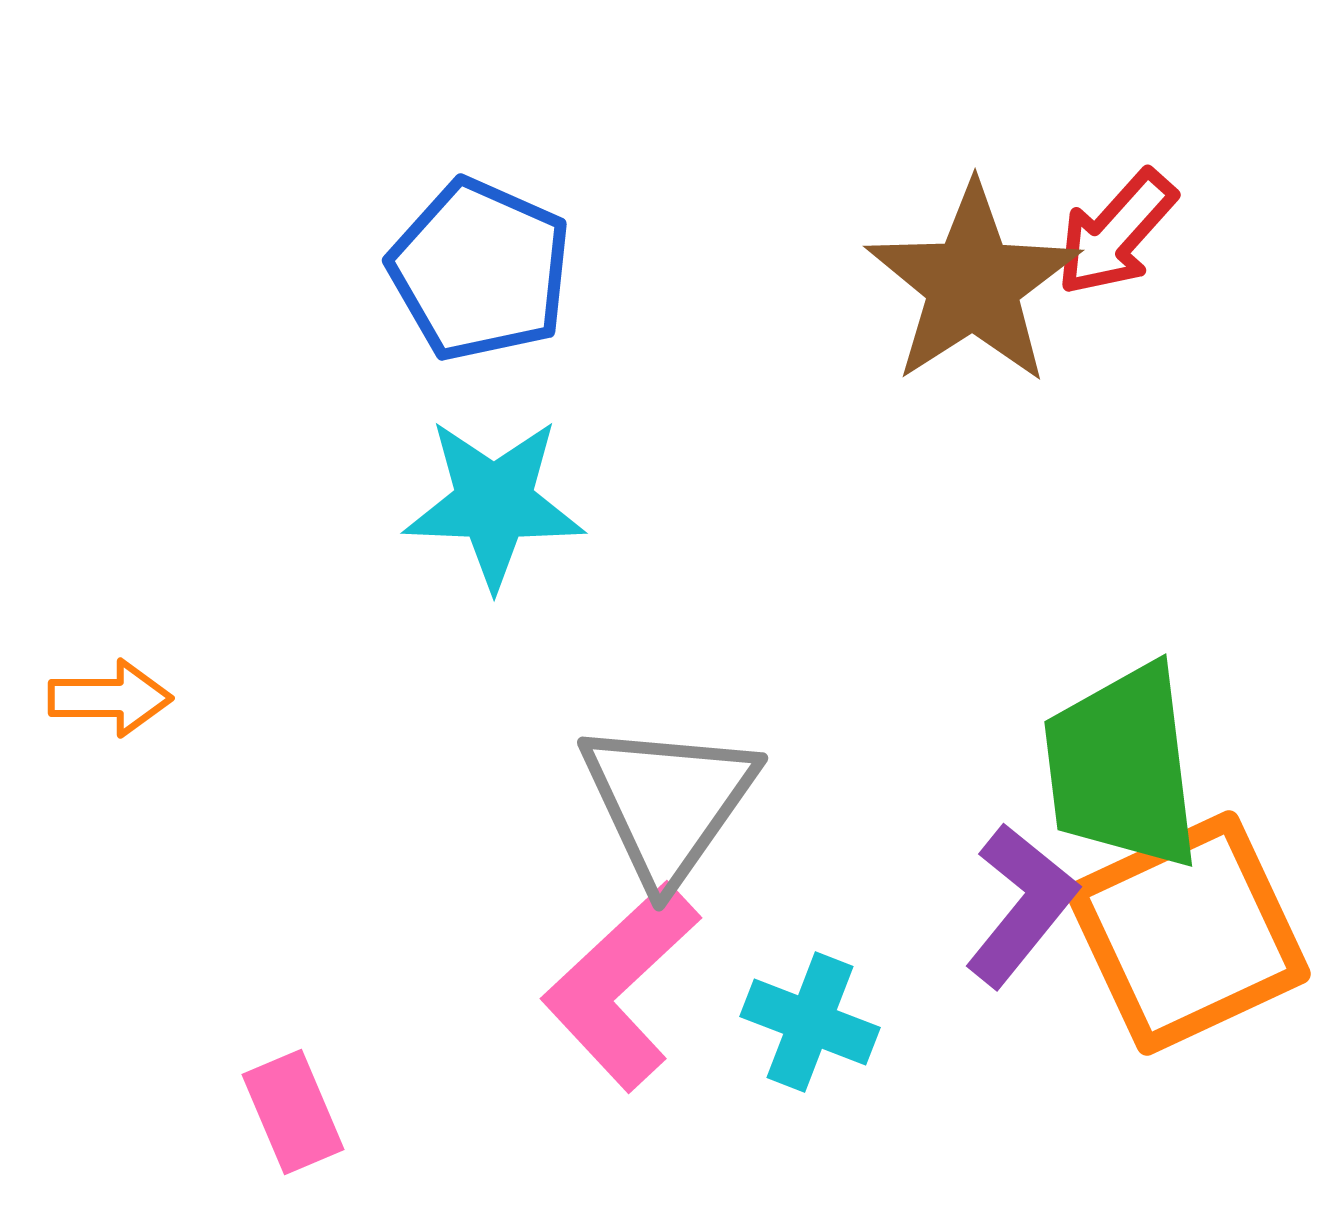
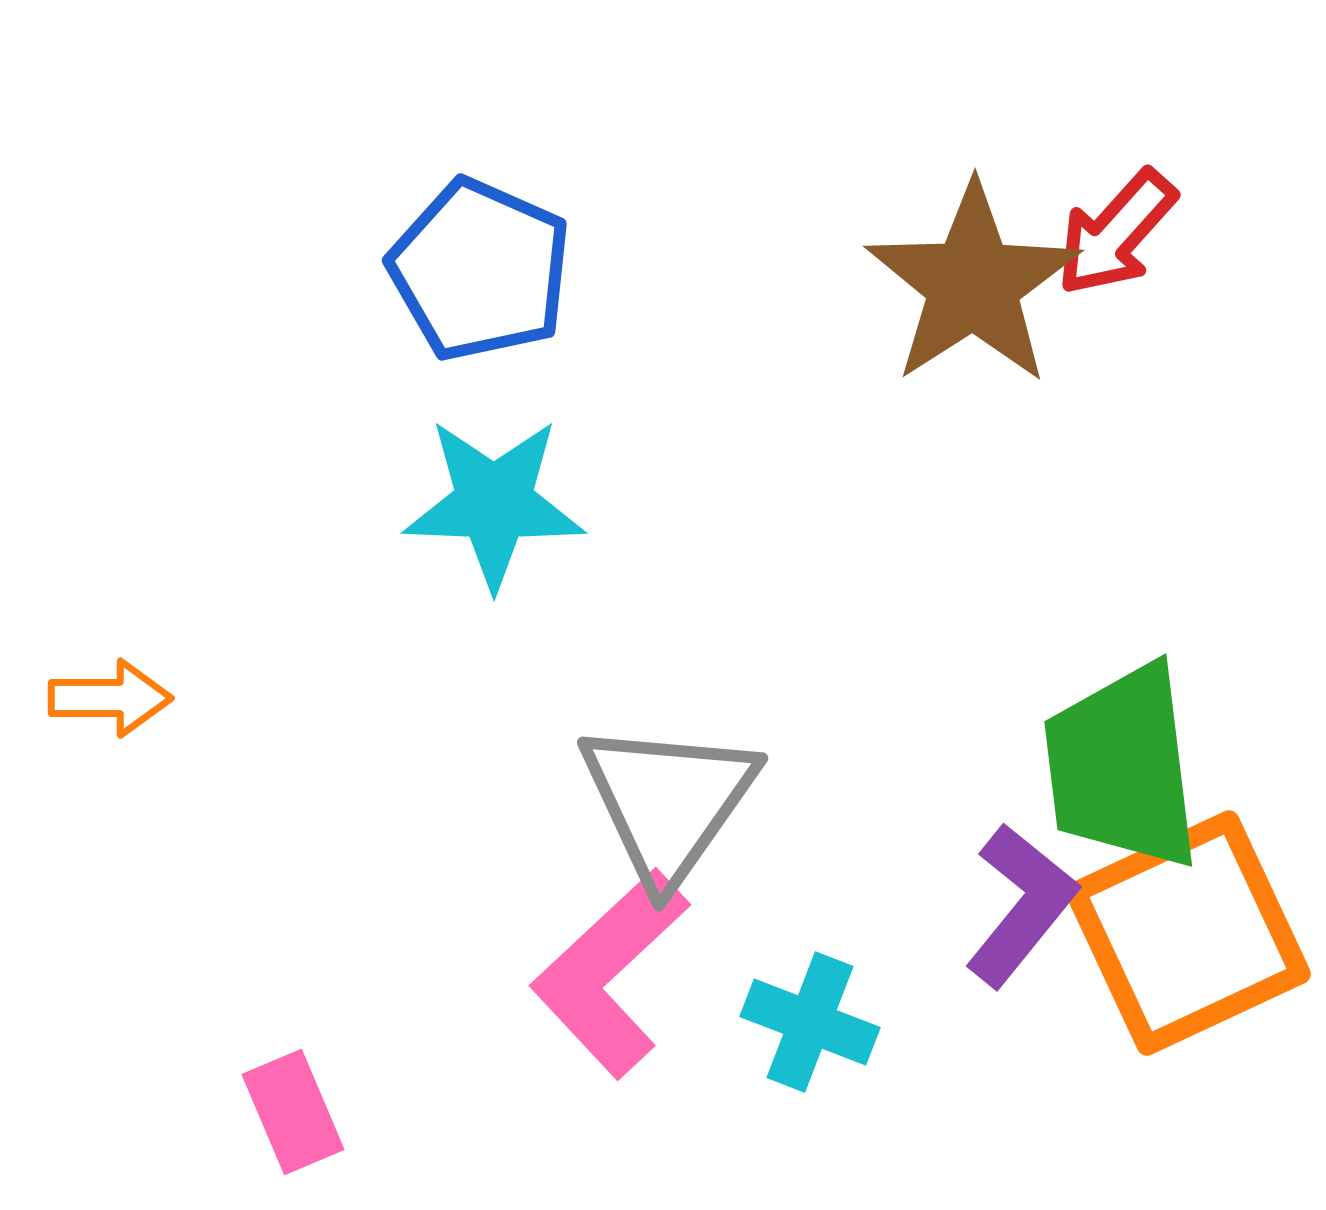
pink L-shape: moved 11 px left, 13 px up
